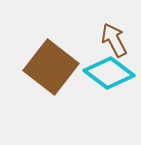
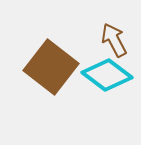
cyan diamond: moved 2 px left, 2 px down
